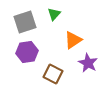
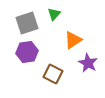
gray square: moved 2 px right, 1 px down
